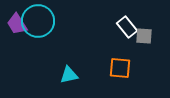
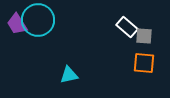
cyan circle: moved 1 px up
white rectangle: rotated 10 degrees counterclockwise
orange square: moved 24 px right, 5 px up
